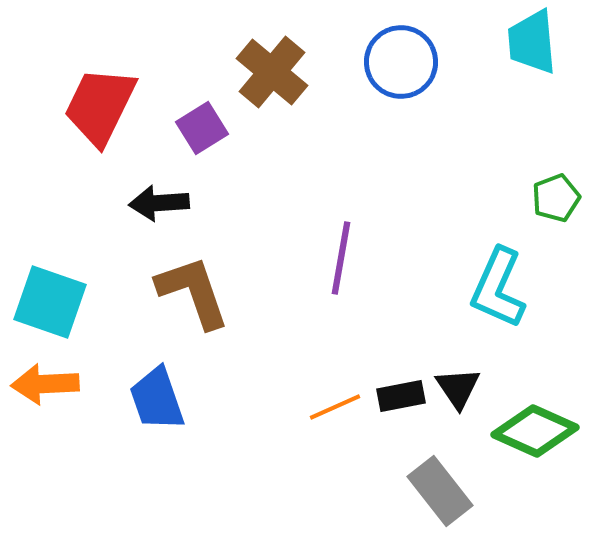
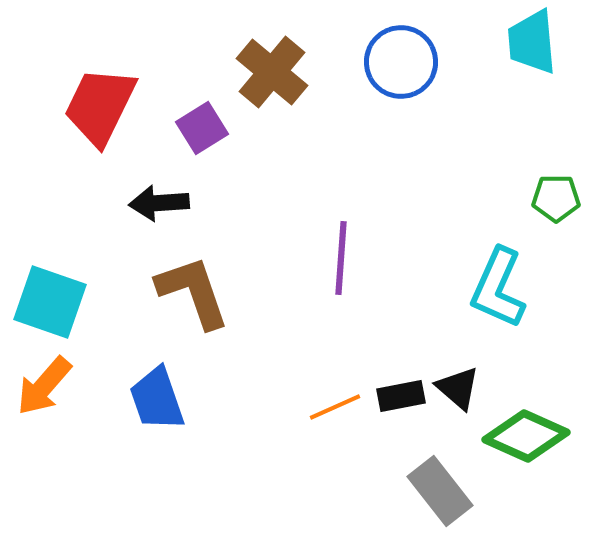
green pentagon: rotated 21 degrees clockwise
purple line: rotated 6 degrees counterclockwise
orange arrow: moved 1 px left, 2 px down; rotated 46 degrees counterclockwise
black triangle: rotated 15 degrees counterclockwise
green diamond: moved 9 px left, 5 px down
